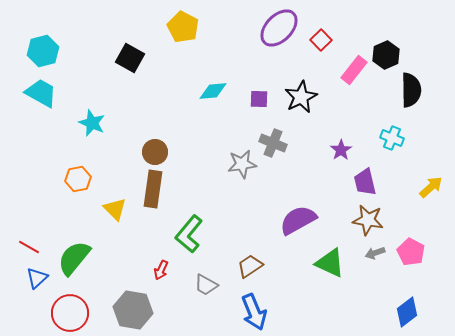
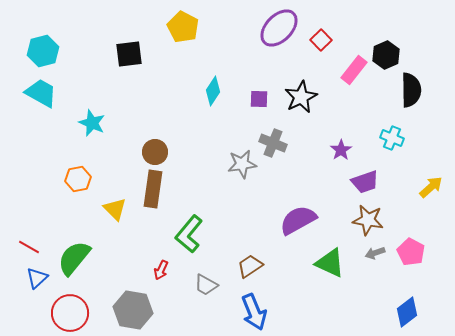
black square: moved 1 px left, 4 px up; rotated 36 degrees counterclockwise
cyan diamond: rotated 52 degrees counterclockwise
purple trapezoid: rotated 96 degrees counterclockwise
